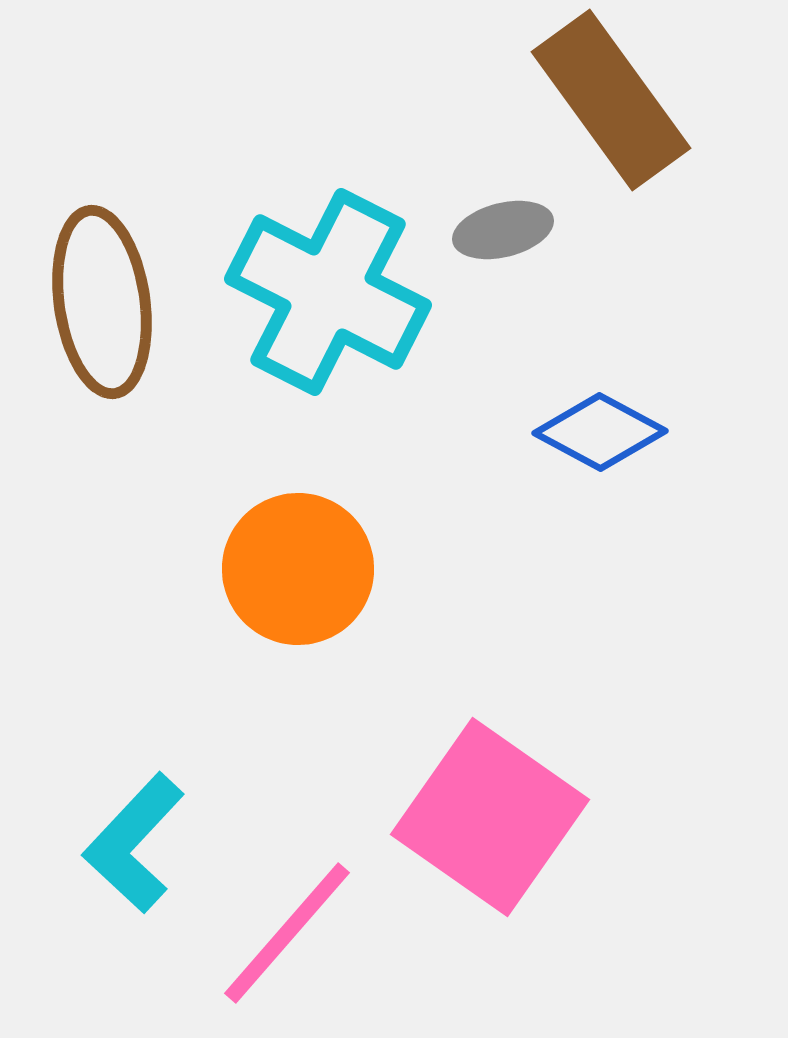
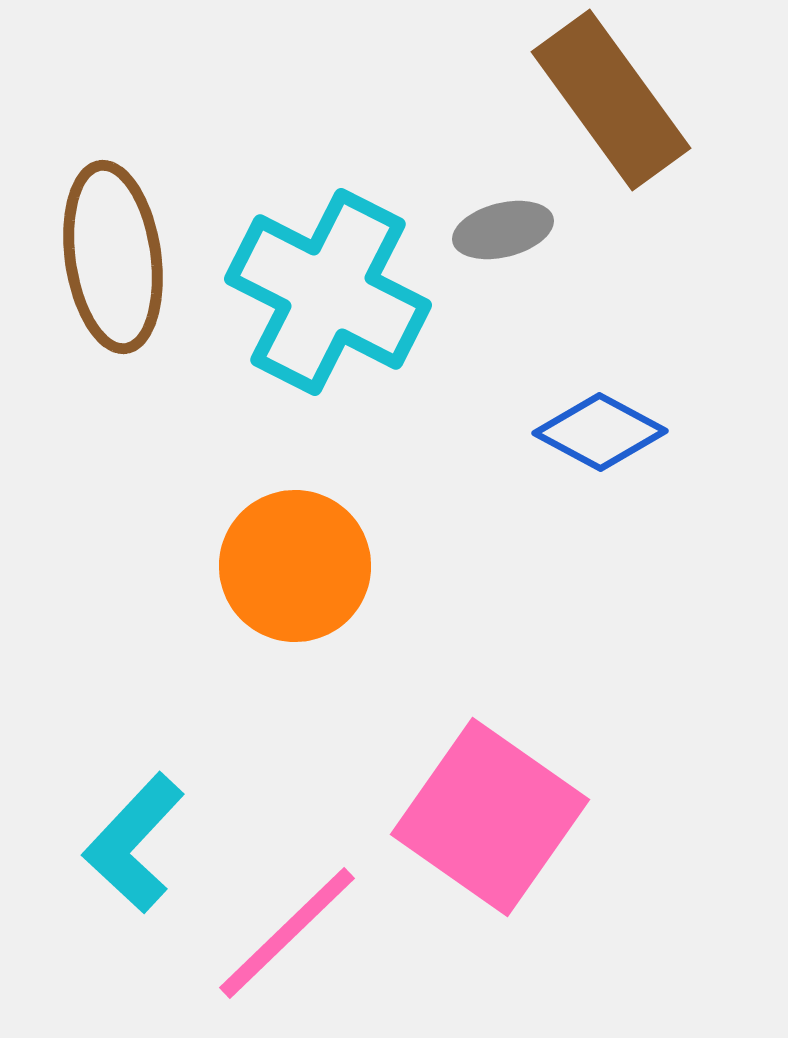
brown ellipse: moved 11 px right, 45 px up
orange circle: moved 3 px left, 3 px up
pink line: rotated 5 degrees clockwise
